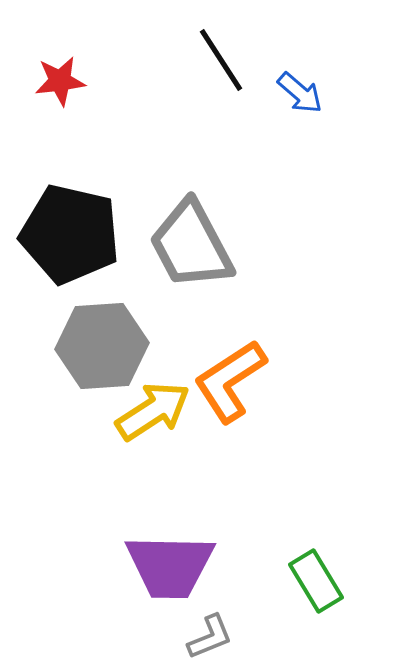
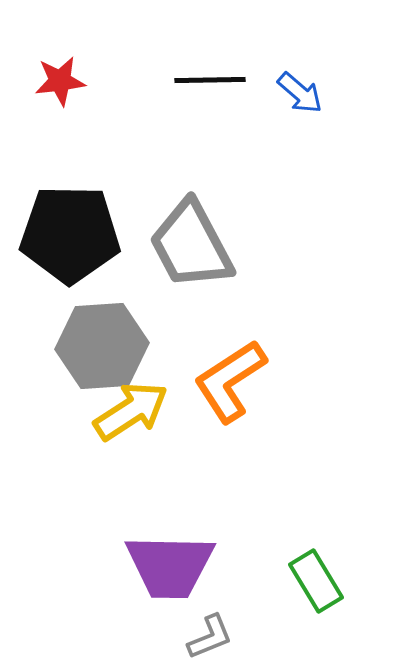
black line: moved 11 px left, 20 px down; rotated 58 degrees counterclockwise
black pentagon: rotated 12 degrees counterclockwise
yellow arrow: moved 22 px left
